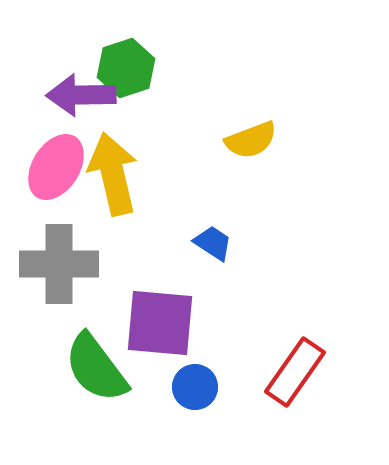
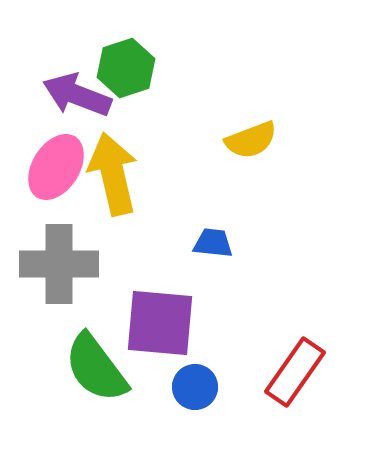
purple arrow: moved 4 px left; rotated 22 degrees clockwise
blue trapezoid: rotated 27 degrees counterclockwise
